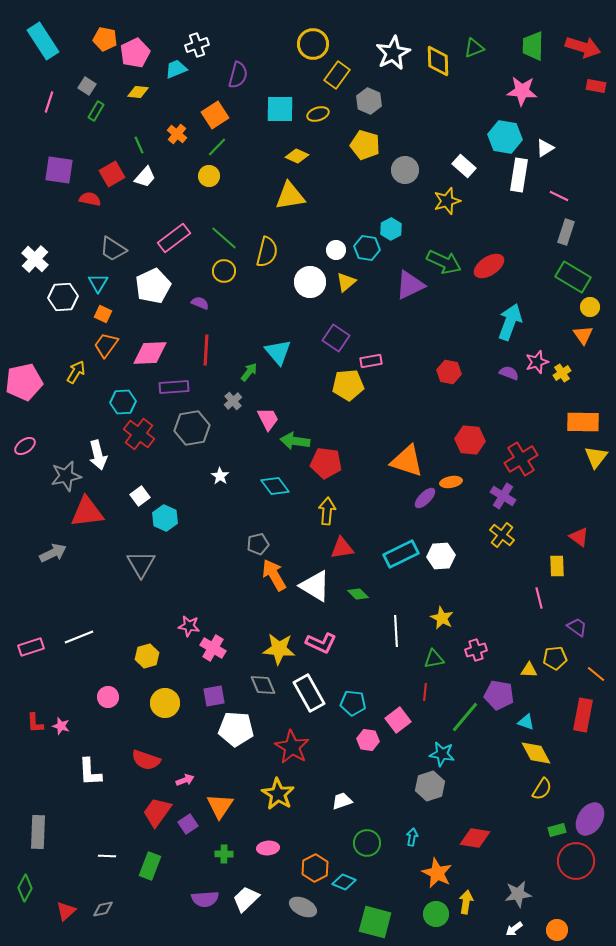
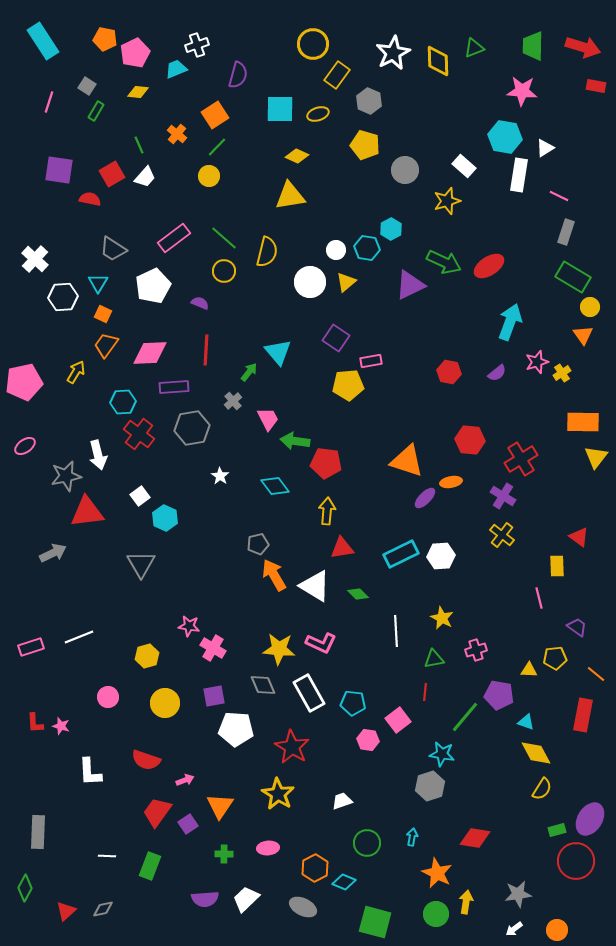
purple semicircle at (509, 373): moved 12 px left; rotated 120 degrees clockwise
